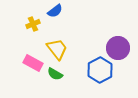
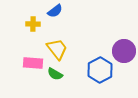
yellow cross: rotated 24 degrees clockwise
purple circle: moved 6 px right, 3 px down
pink rectangle: rotated 24 degrees counterclockwise
